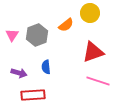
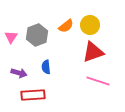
yellow circle: moved 12 px down
orange semicircle: moved 1 px down
pink triangle: moved 1 px left, 2 px down
